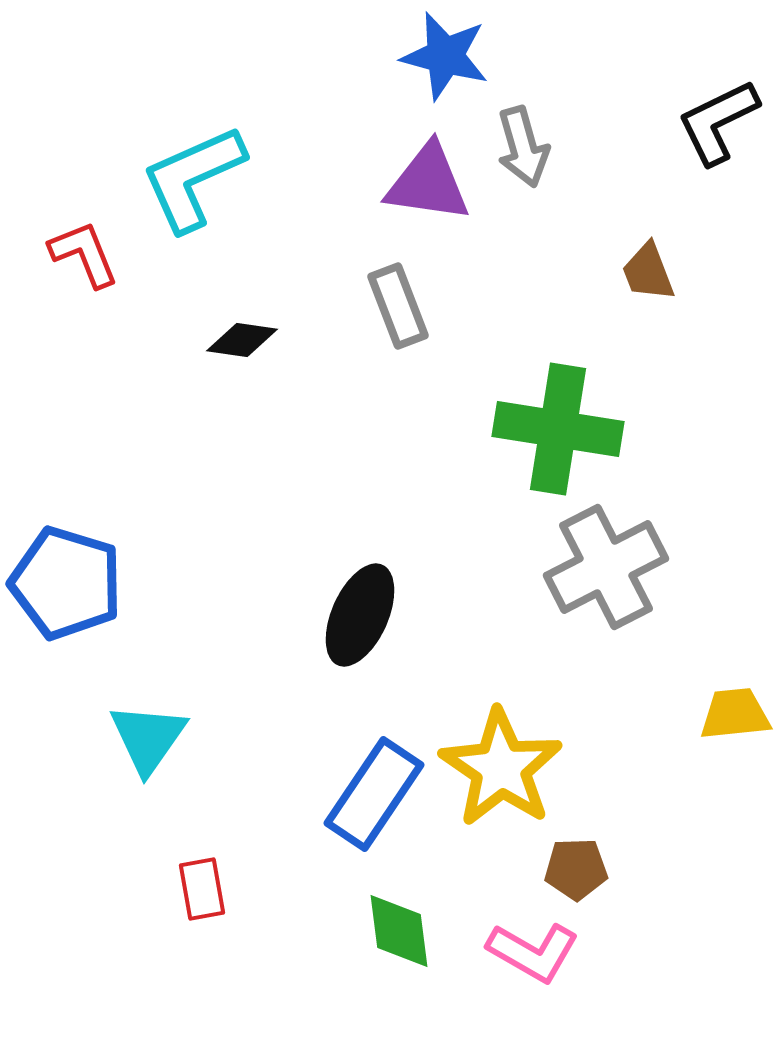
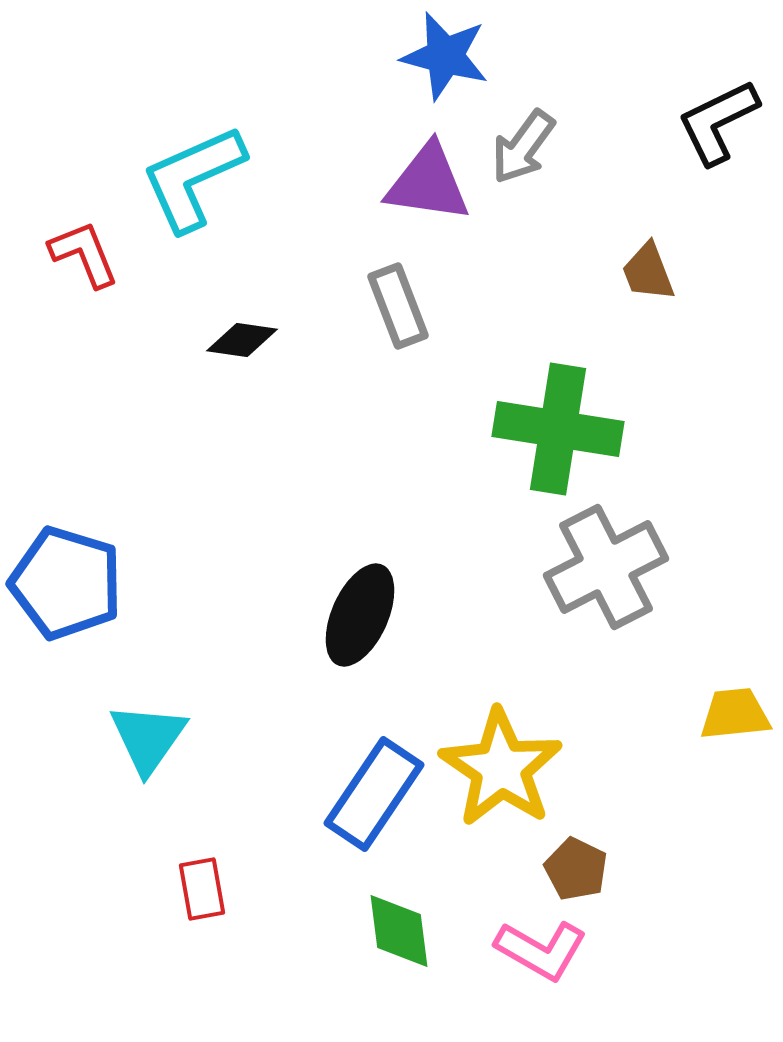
gray arrow: rotated 52 degrees clockwise
brown pentagon: rotated 28 degrees clockwise
pink L-shape: moved 8 px right, 2 px up
